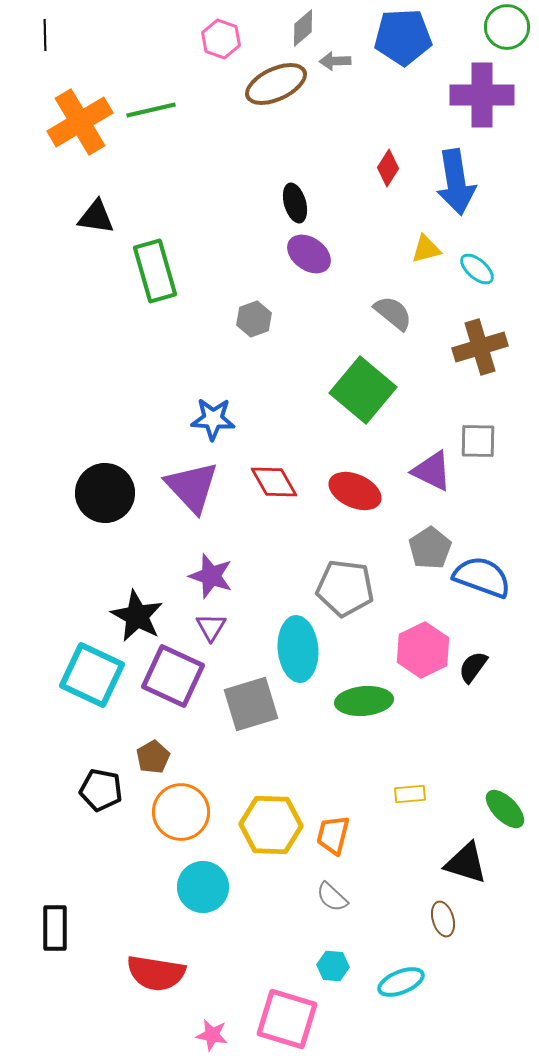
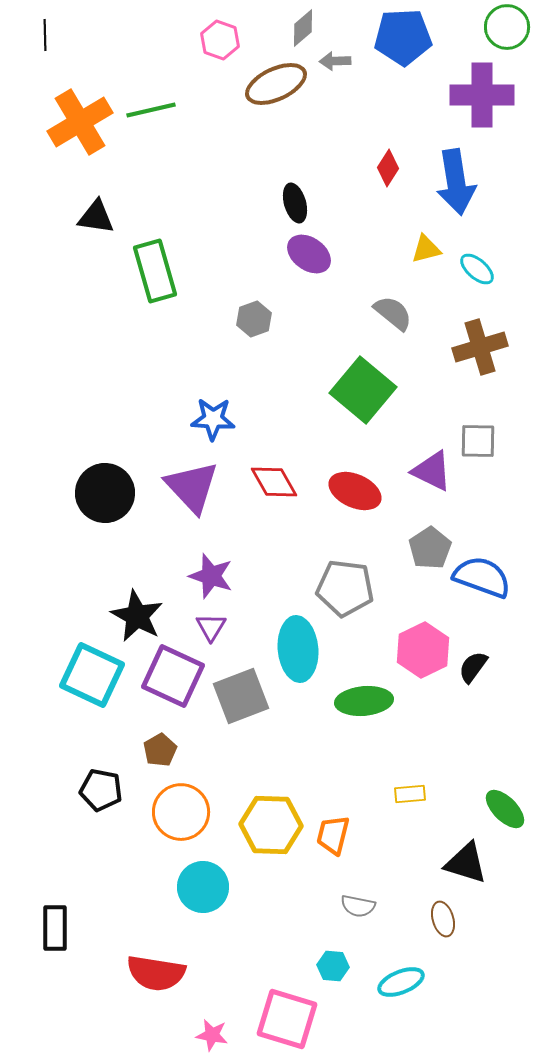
pink hexagon at (221, 39): moved 1 px left, 1 px down
gray square at (251, 704): moved 10 px left, 8 px up; rotated 4 degrees counterclockwise
brown pentagon at (153, 757): moved 7 px right, 7 px up
gray semicircle at (332, 897): moved 26 px right, 9 px down; rotated 32 degrees counterclockwise
